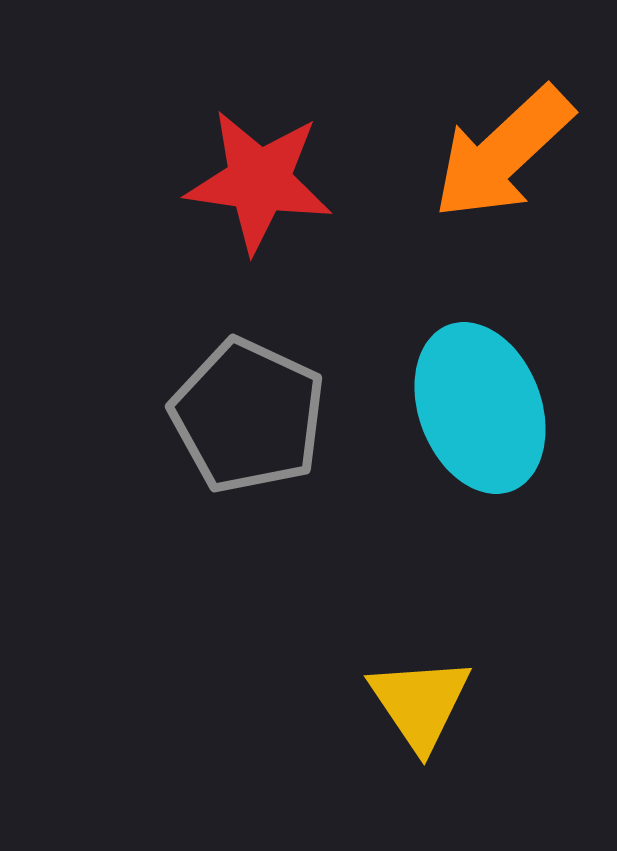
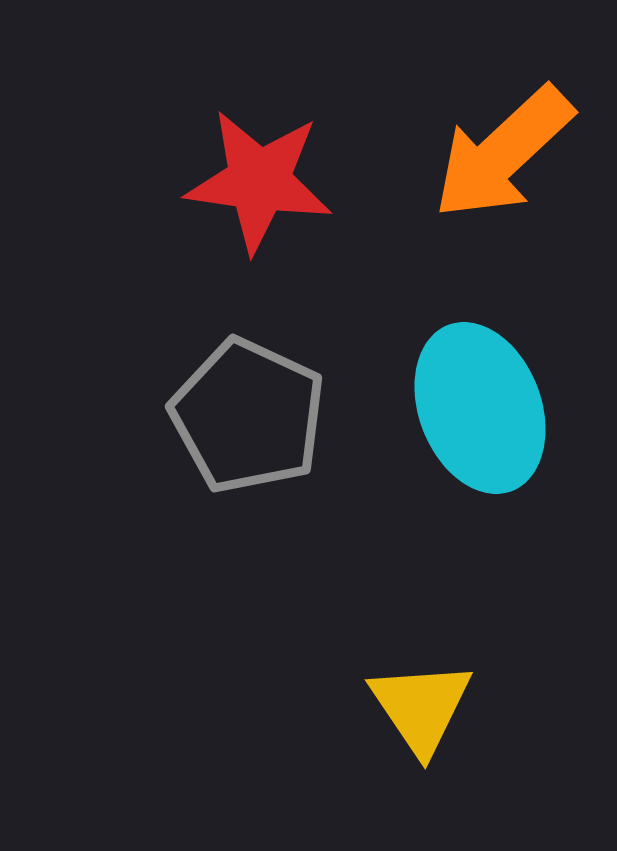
yellow triangle: moved 1 px right, 4 px down
